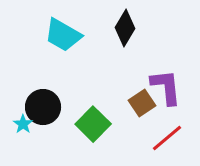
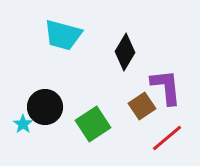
black diamond: moved 24 px down
cyan trapezoid: rotated 15 degrees counterclockwise
brown square: moved 3 px down
black circle: moved 2 px right
green square: rotated 12 degrees clockwise
